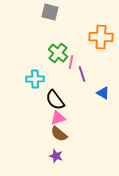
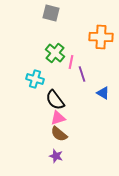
gray square: moved 1 px right, 1 px down
green cross: moved 3 px left
cyan cross: rotated 18 degrees clockwise
